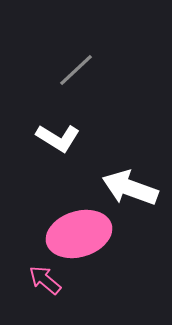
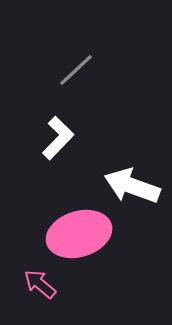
white L-shape: rotated 78 degrees counterclockwise
white arrow: moved 2 px right, 2 px up
pink arrow: moved 5 px left, 4 px down
